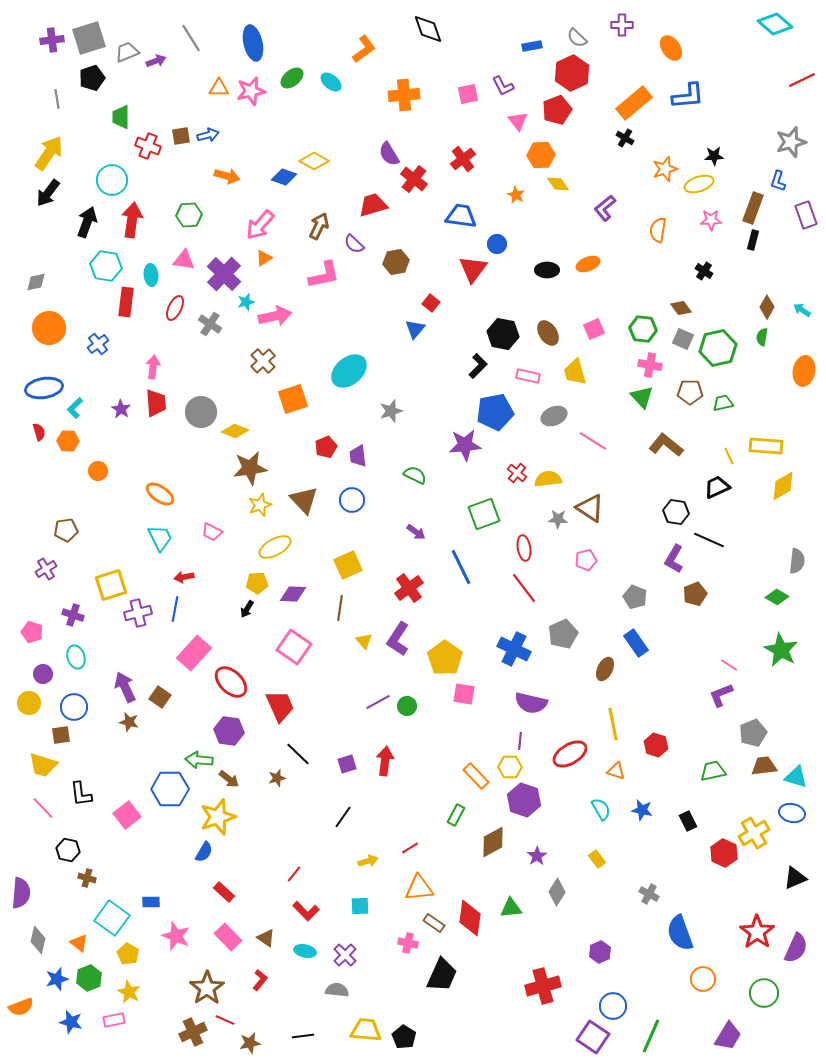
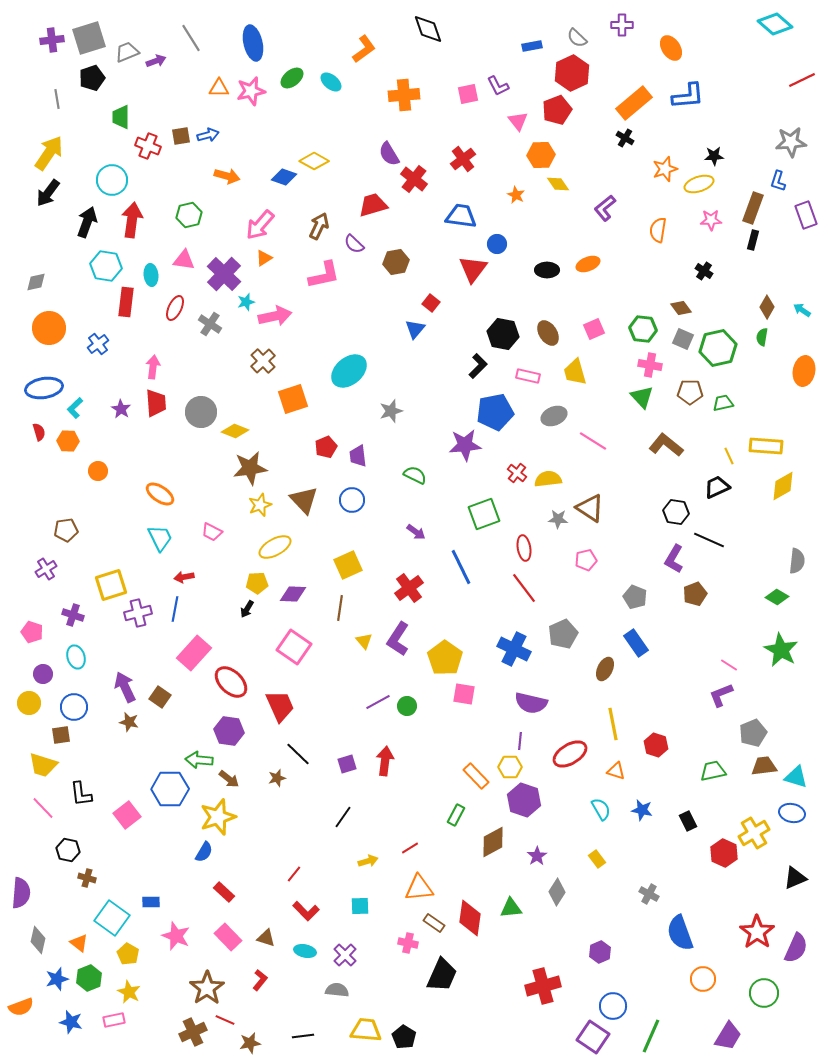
purple L-shape at (503, 86): moved 5 px left
gray star at (791, 142): rotated 12 degrees clockwise
green hexagon at (189, 215): rotated 10 degrees counterclockwise
brown triangle at (266, 938): rotated 18 degrees counterclockwise
